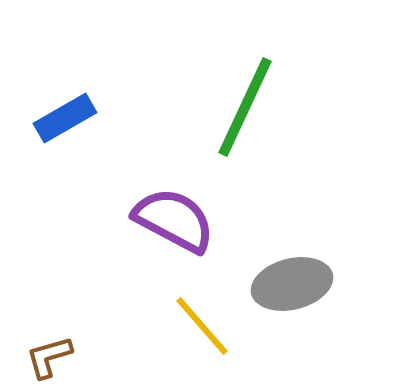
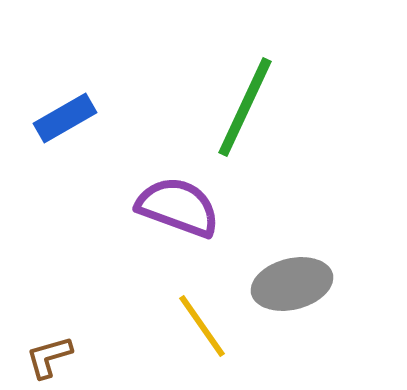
purple semicircle: moved 4 px right, 13 px up; rotated 8 degrees counterclockwise
yellow line: rotated 6 degrees clockwise
